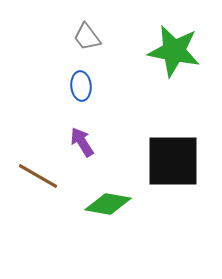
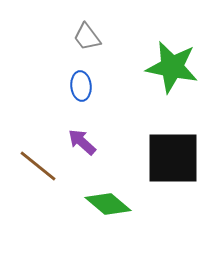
green star: moved 2 px left, 16 px down
purple arrow: rotated 16 degrees counterclockwise
black square: moved 3 px up
brown line: moved 10 px up; rotated 9 degrees clockwise
green diamond: rotated 30 degrees clockwise
